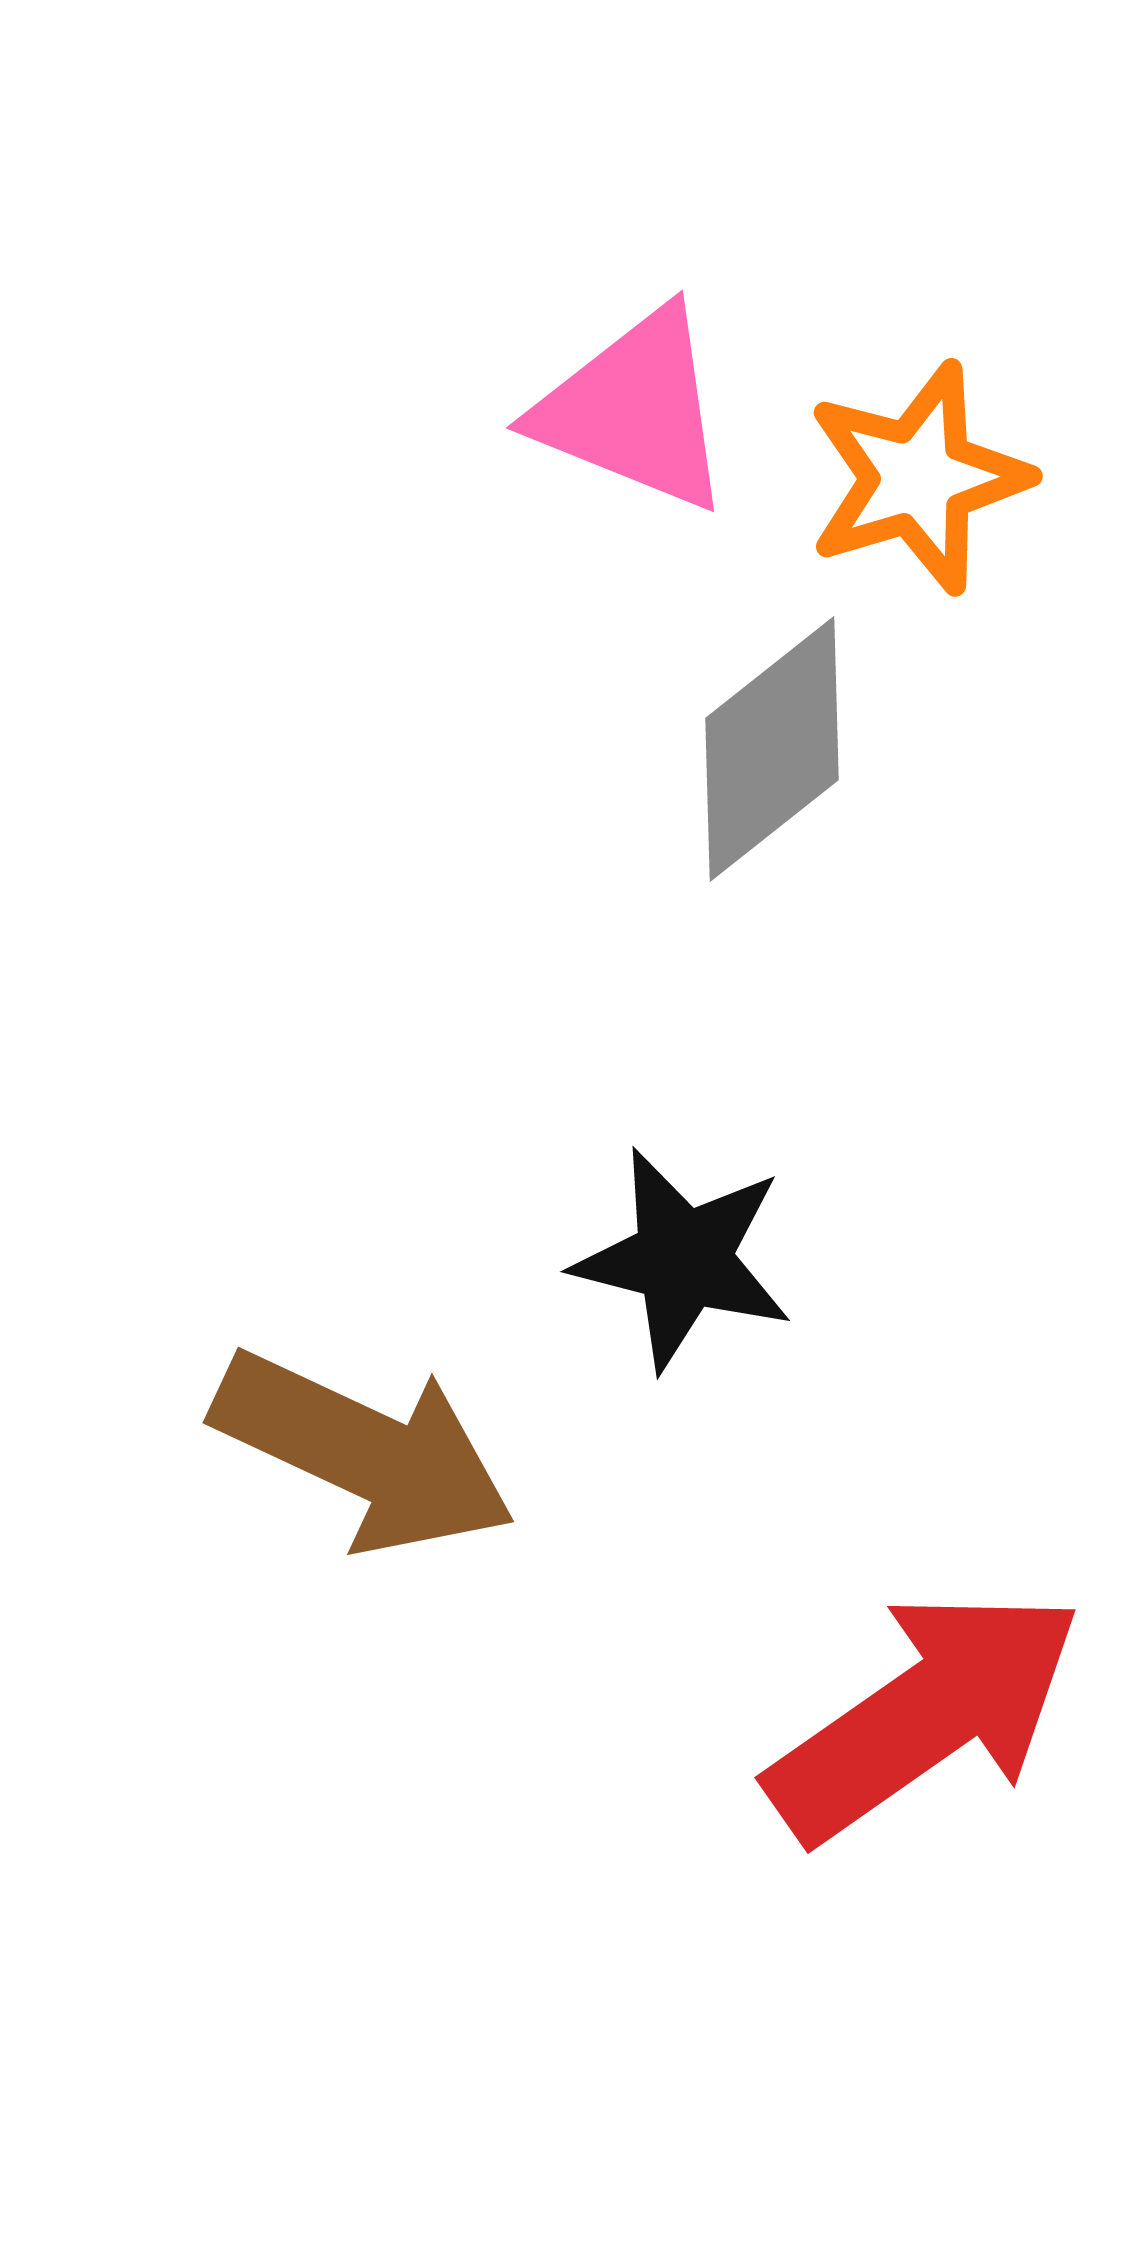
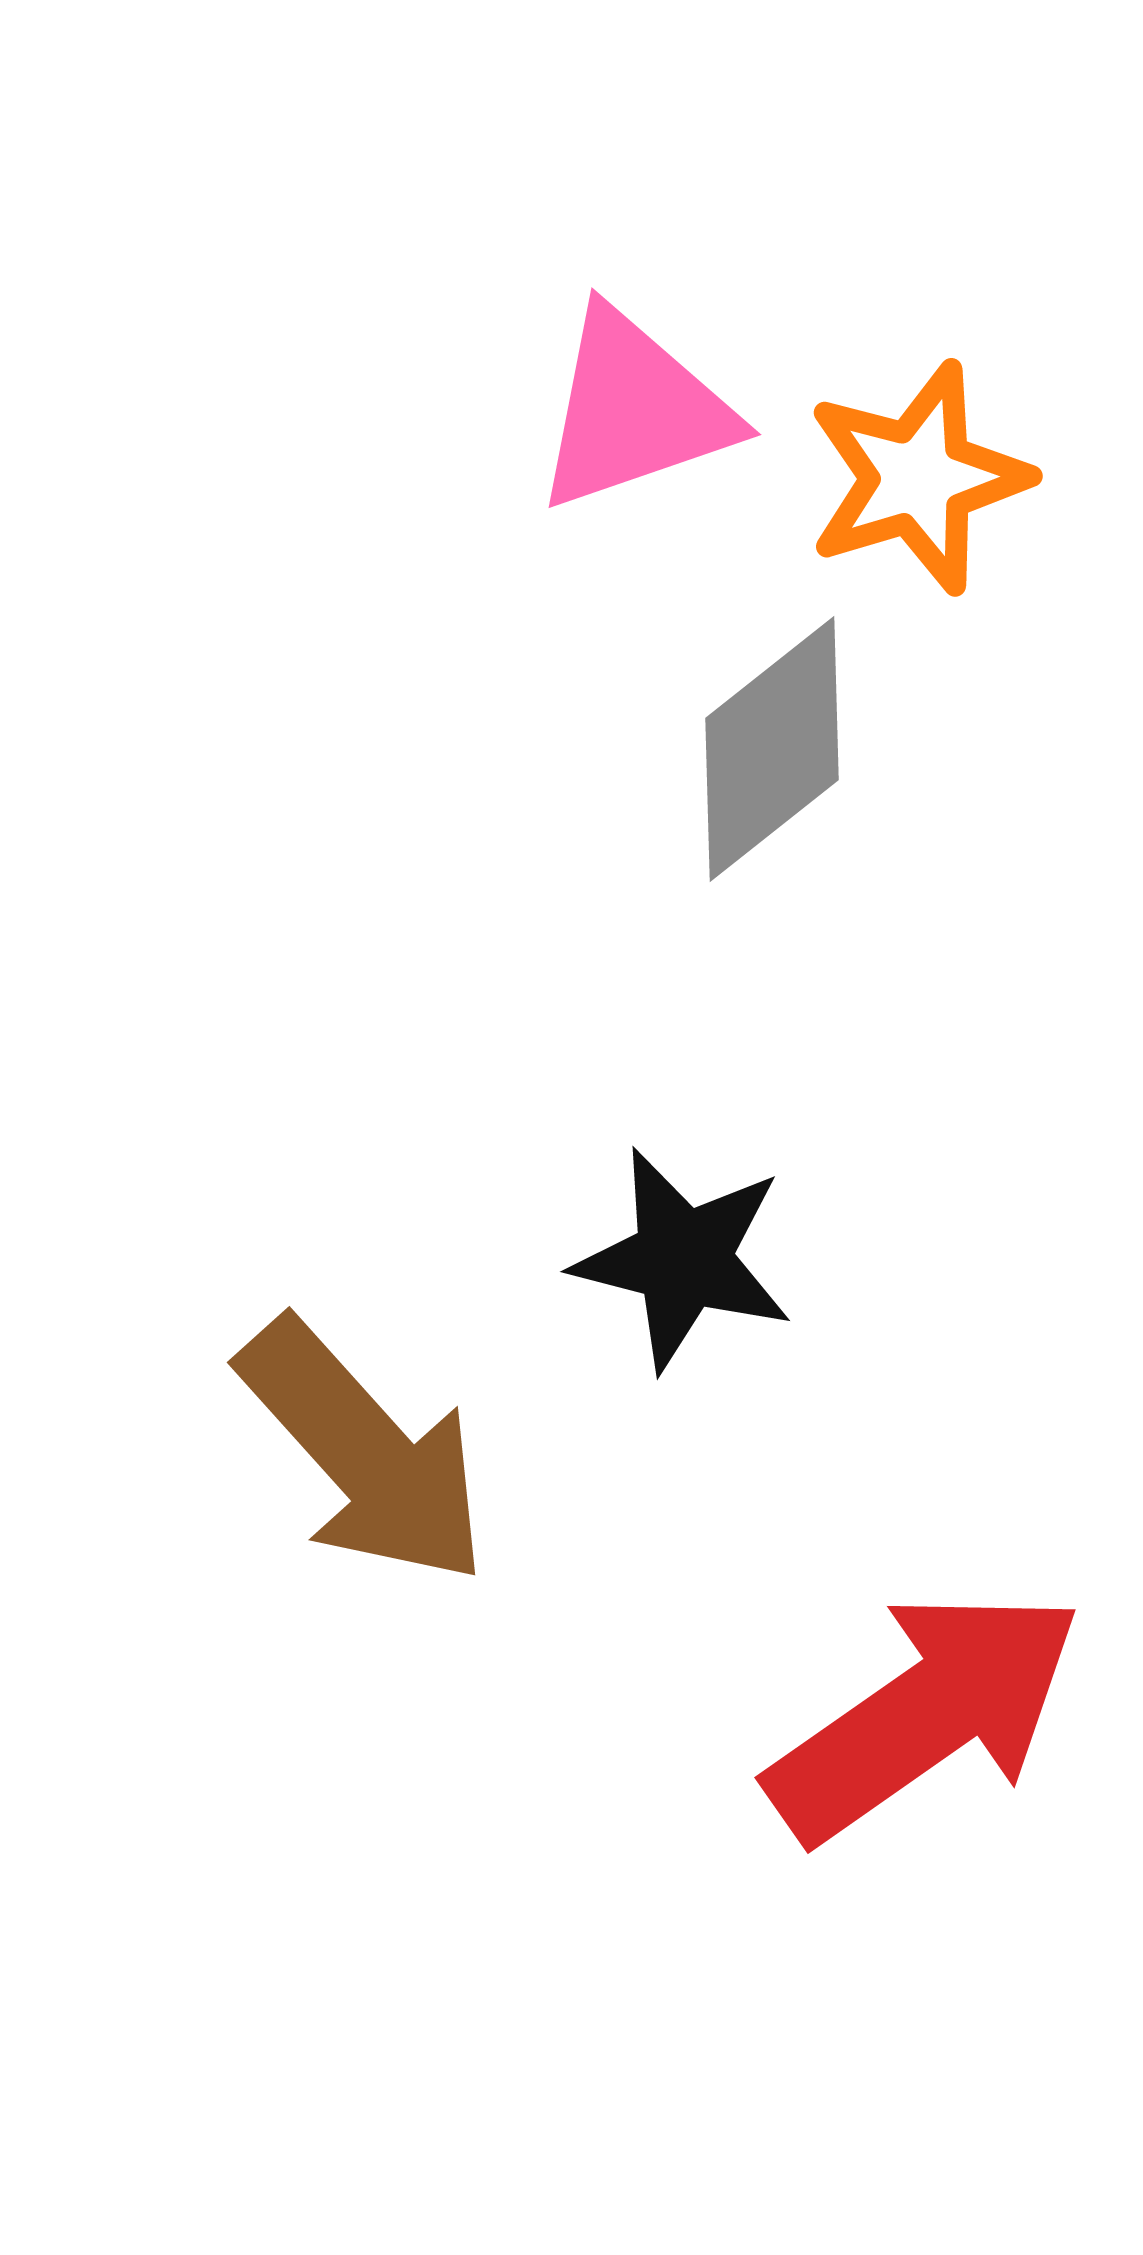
pink triangle: rotated 41 degrees counterclockwise
brown arrow: rotated 23 degrees clockwise
